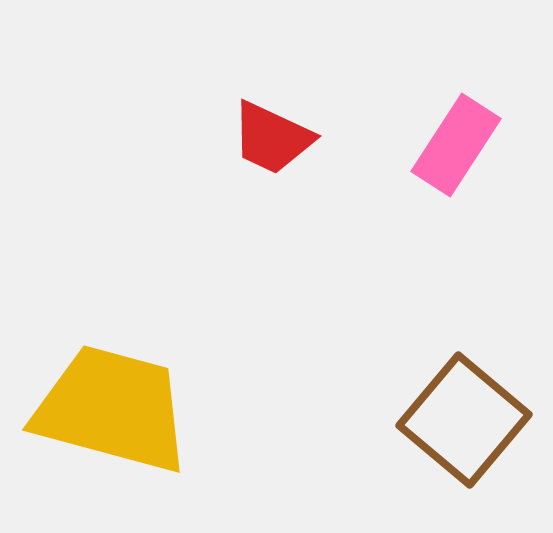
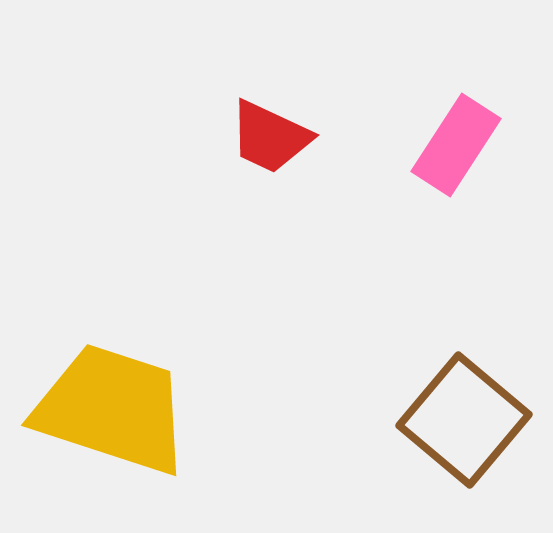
red trapezoid: moved 2 px left, 1 px up
yellow trapezoid: rotated 3 degrees clockwise
